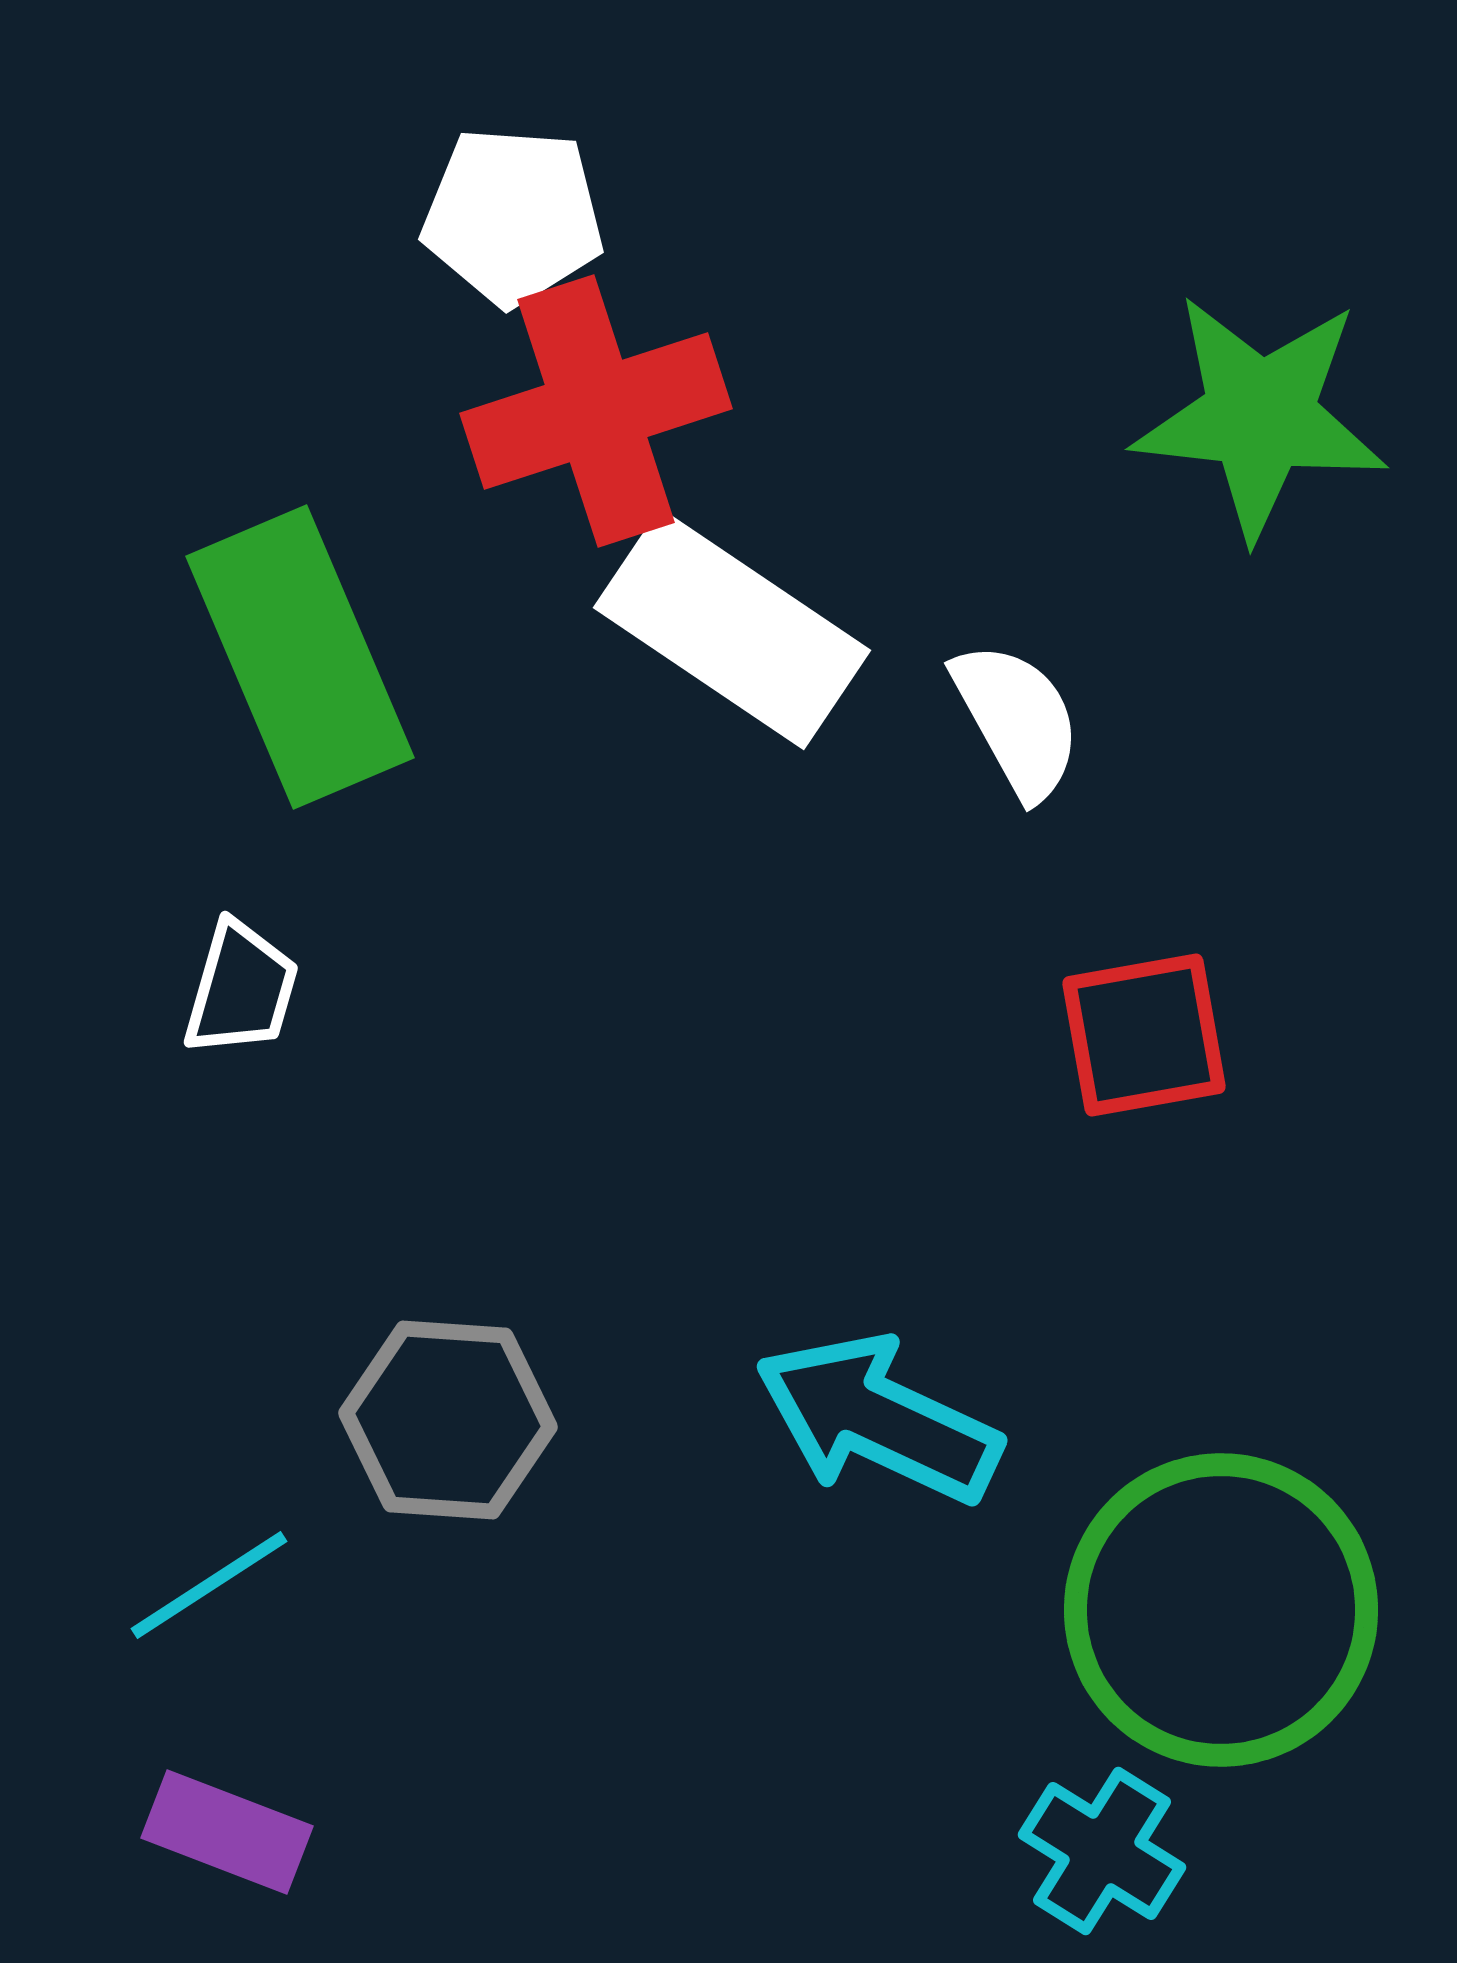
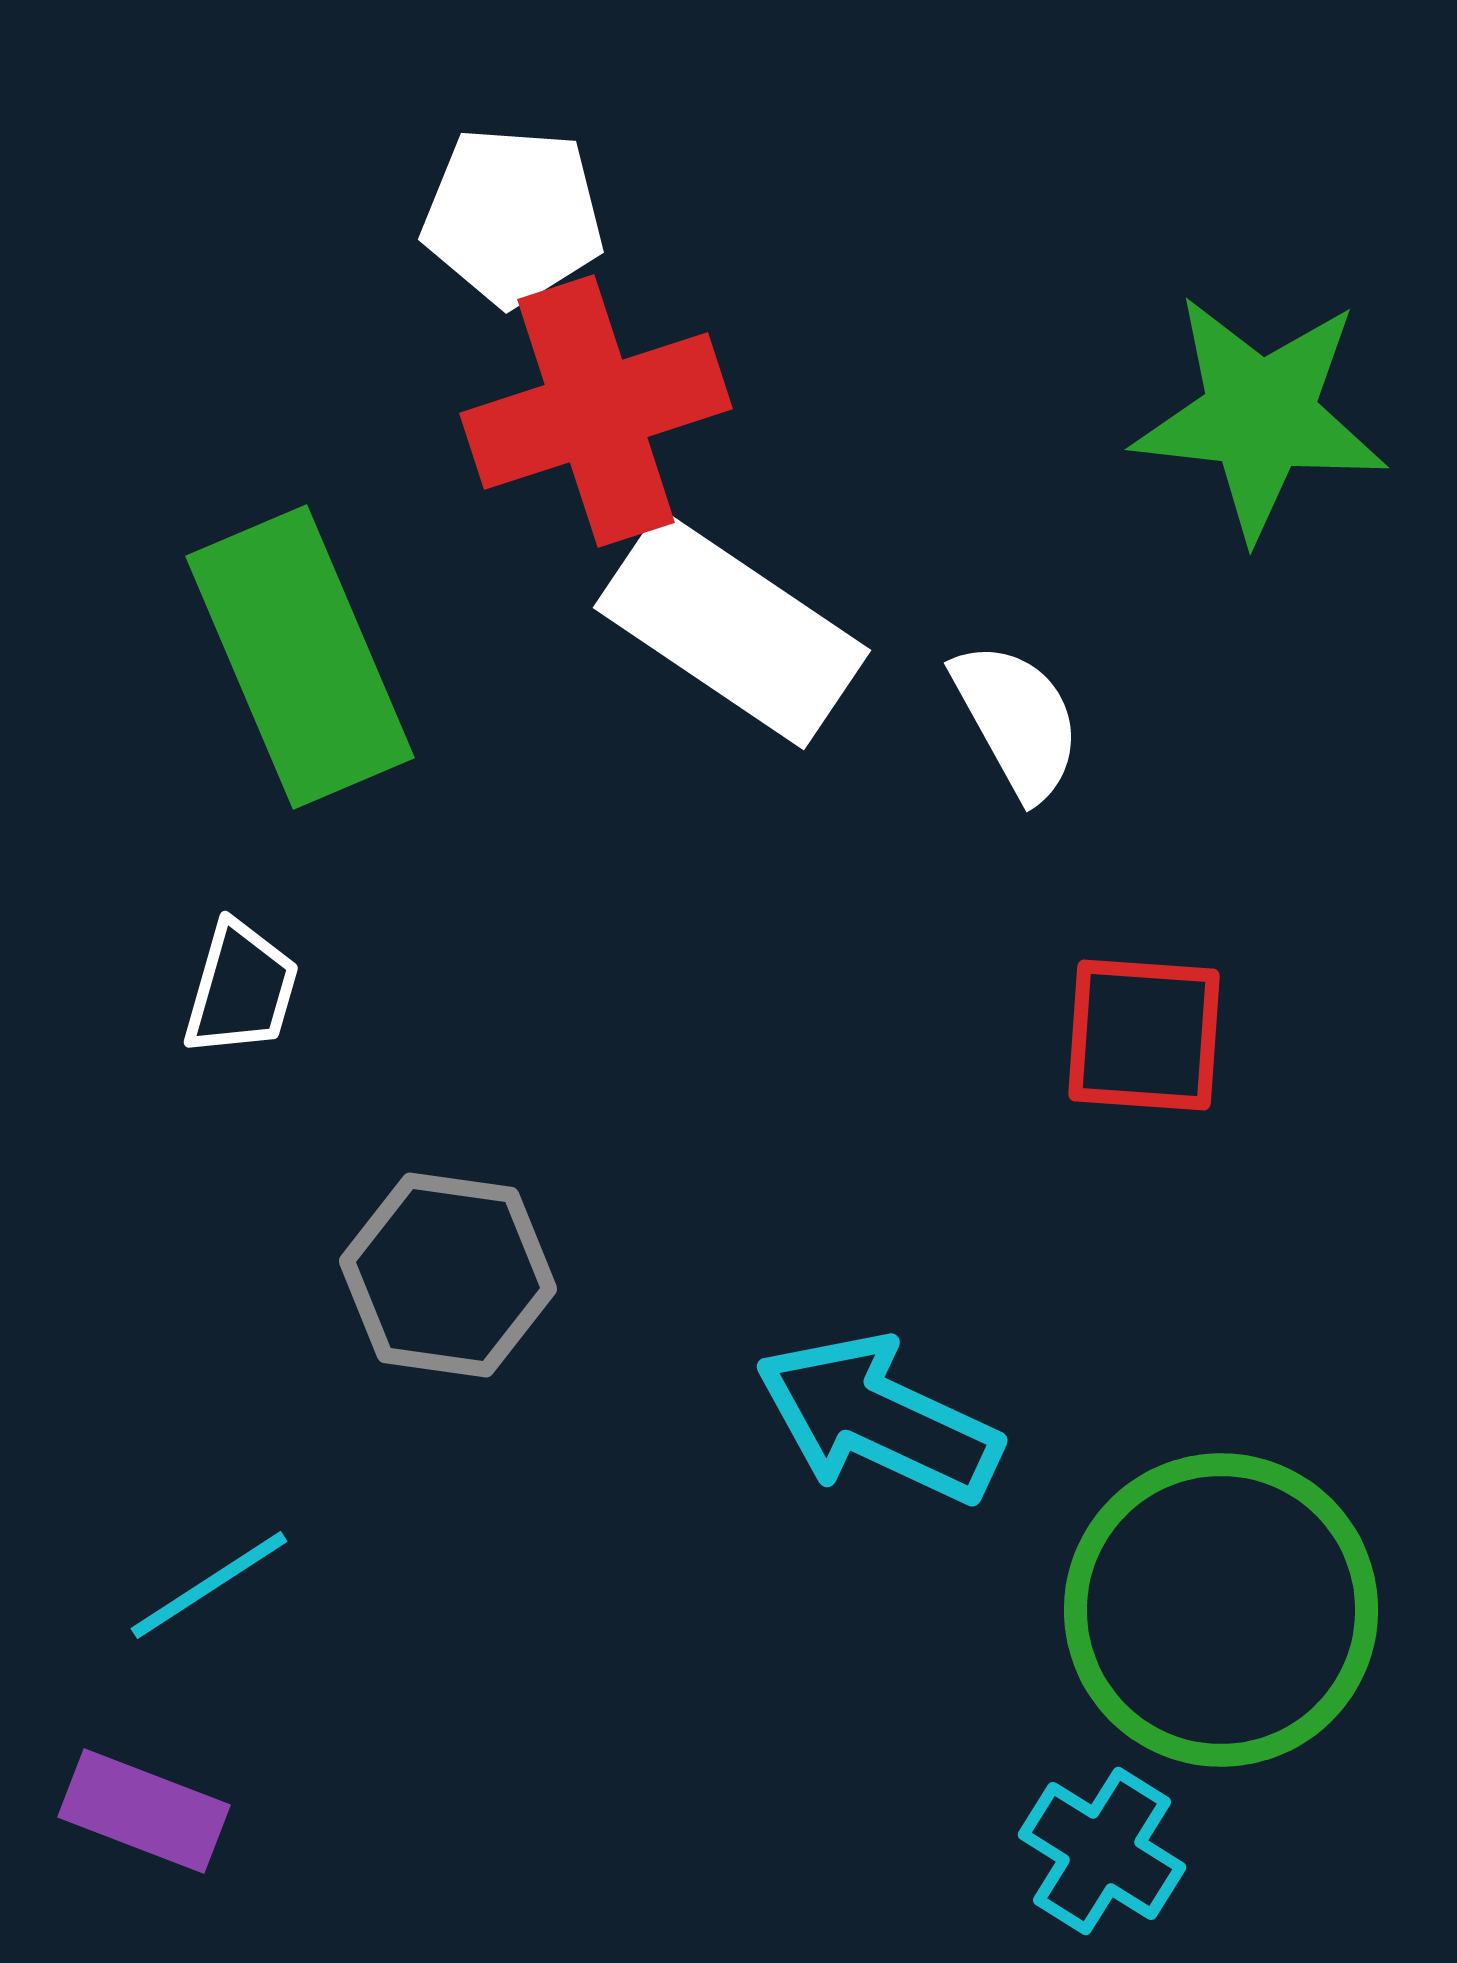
red square: rotated 14 degrees clockwise
gray hexagon: moved 145 px up; rotated 4 degrees clockwise
purple rectangle: moved 83 px left, 21 px up
